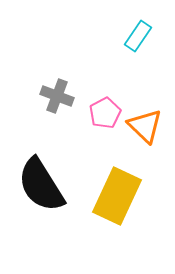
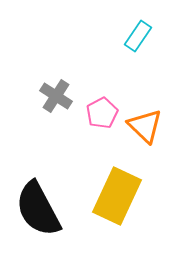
gray cross: moved 1 px left; rotated 12 degrees clockwise
pink pentagon: moved 3 px left
black semicircle: moved 3 px left, 24 px down; rotated 4 degrees clockwise
